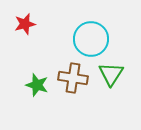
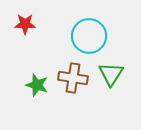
red star: rotated 15 degrees clockwise
cyan circle: moved 2 px left, 3 px up
